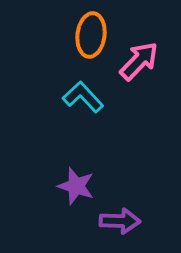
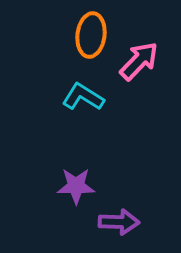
cyan L-shape: rotated 15 degrees counterclockwise
purple star: rotated 18 degrees counterclockwise
purple arrow: moved 1 px left, 1 px down
